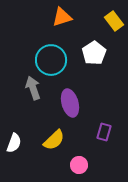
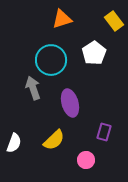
orange triangle: moved 2 px down
pink circle: moved 7 px right, 5 px up
